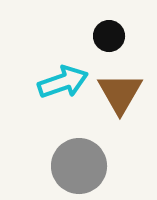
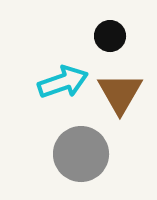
black circle: moved 1 px right
gray circle: moved 2 px right, 12 px up
